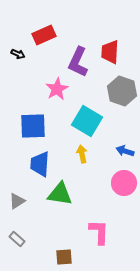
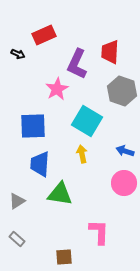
purple L-shape: moved 1 px left, 2 px down
